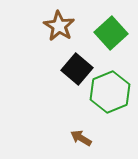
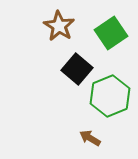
green square: rotated 8 degrees clockwise
green hexagon: moved 4 px down
brown arrow: moved 9 px right
